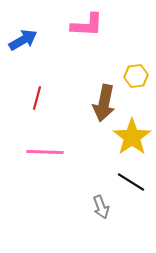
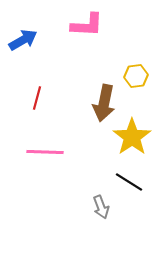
black line: moved 2 px left
